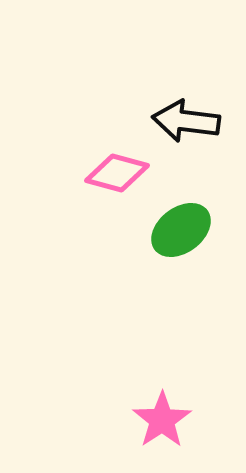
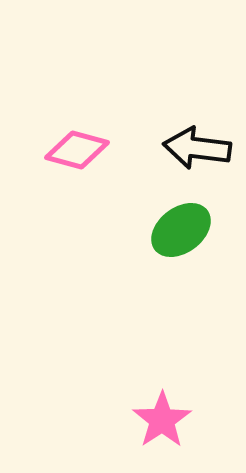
black arrow: moved 11 px right, 27 px down
pink diamond: moved 40 px left, 23 px up
